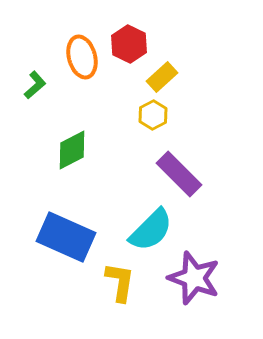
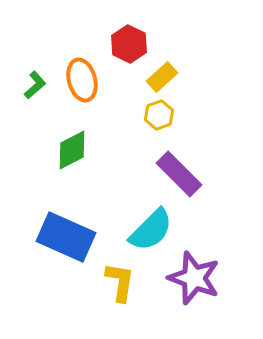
orange ellipse: moved 23 px down
yellow hexagon: moved 6 px right; rotated 8 degrees clockwise
